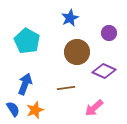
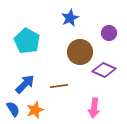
brown circle: moved 3 px right
purple diamond: moved 1 px up
blue arrow: rotated 25 degrees clockwise
brown line: moved 7 px left, 2 px up
pink arrow: rotated 42 degrees counterclockwise
